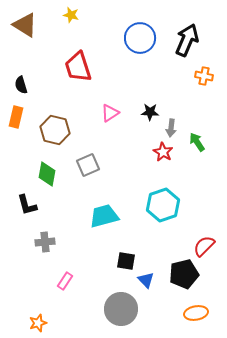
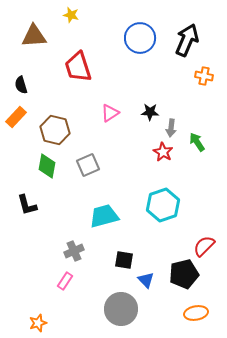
brown triangle: moved 9 px right, 11 px down; rotated 36 degrees counterclockwise
orange rectangle: rotated 30 degrees clockwise
green diamond: moved 8 px up
gray cross: moved 29 px right, 9 px down; rotated 18 degrees counterclockwise
black square: moved 2 px left, 1 px up
